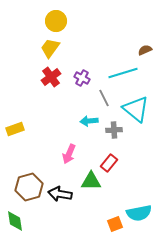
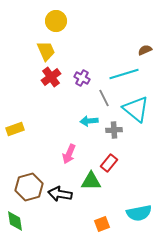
yellow trapezoid: moved 4 px left, 3 px down; rotated 120 degrees clockwise
cyan line: moved 1 px right, 1 px down
orange square: moved 13 px left
